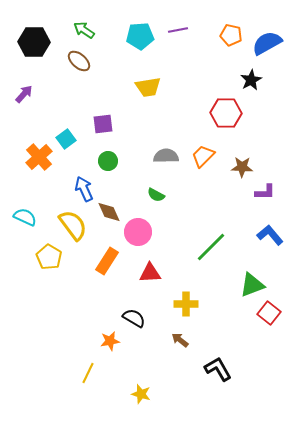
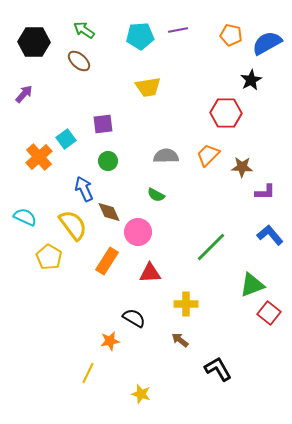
orange trapezoid: moved 5 px right, 1 px up
